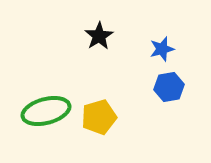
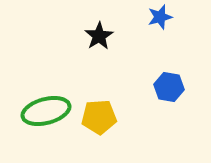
blue star: moved 2 px left, 32 px up
blue hexagon: rotated 20 degrees clockwise
yellow pentagon: rotated 12 degrees clockwise
